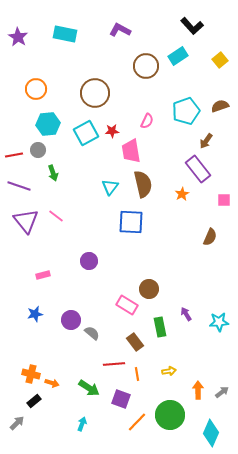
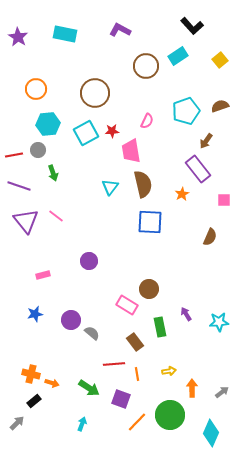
blue square at (131, 222): moved 19 px right
orange arrow at (198, 390): moved 6 px left, 2 px up
